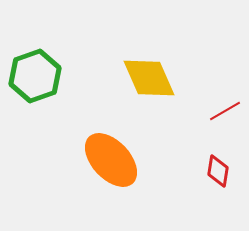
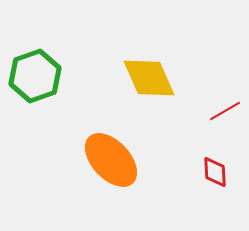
red diamond: moved 3 px left, 1 px down; rotated 12 degrees counterclockwise
